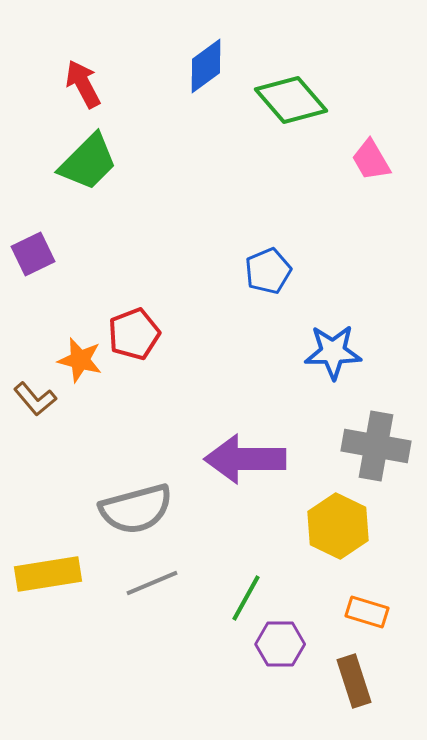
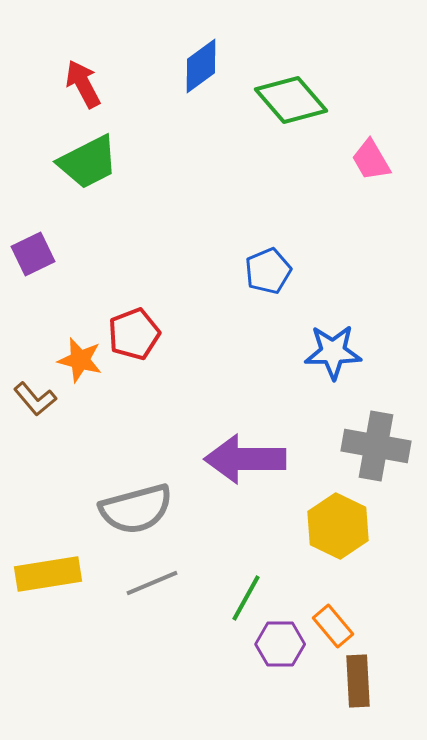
blue diamond: moved 5 px left
green trapezoid: rotated 18 degrees clockwise
orange rectangle: moved 34 px left, 14 px down; rotated 33 degrees clockwise
brown rectangle: moved 4 px right; rotated 15 degrees clockwise
